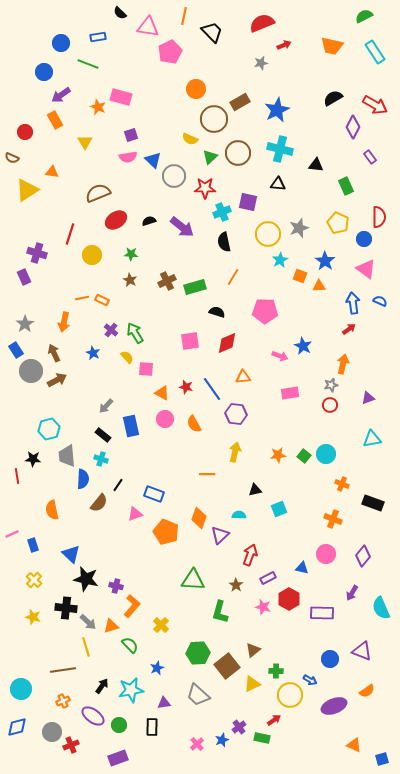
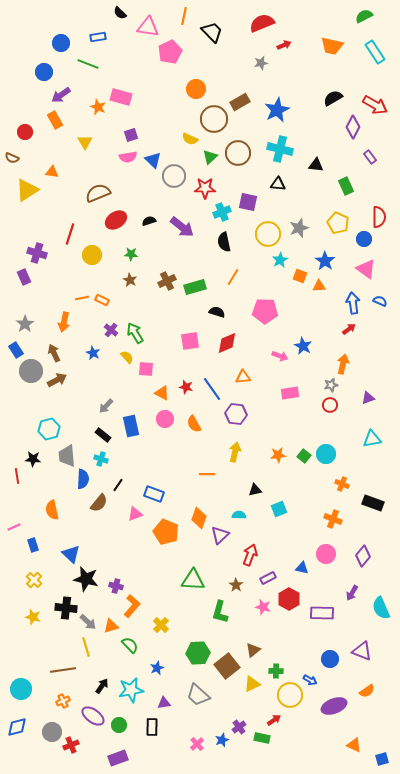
pink line at (12, 534): moved 2 px right, 7 px up
